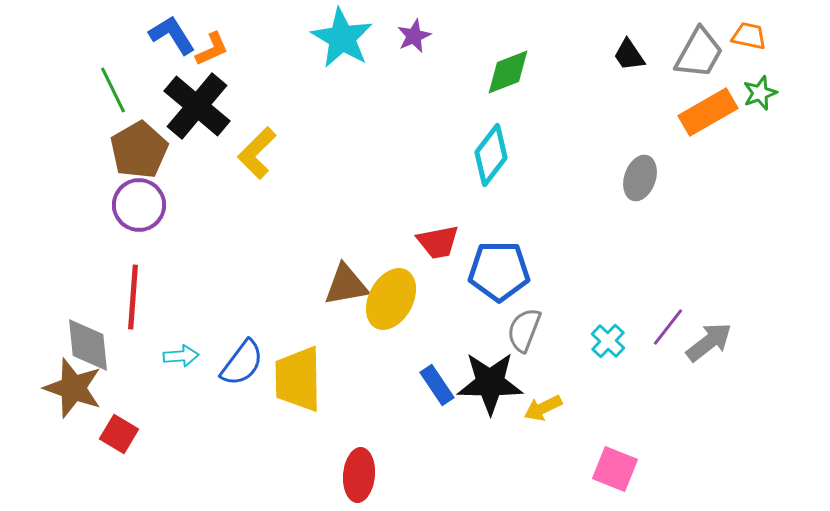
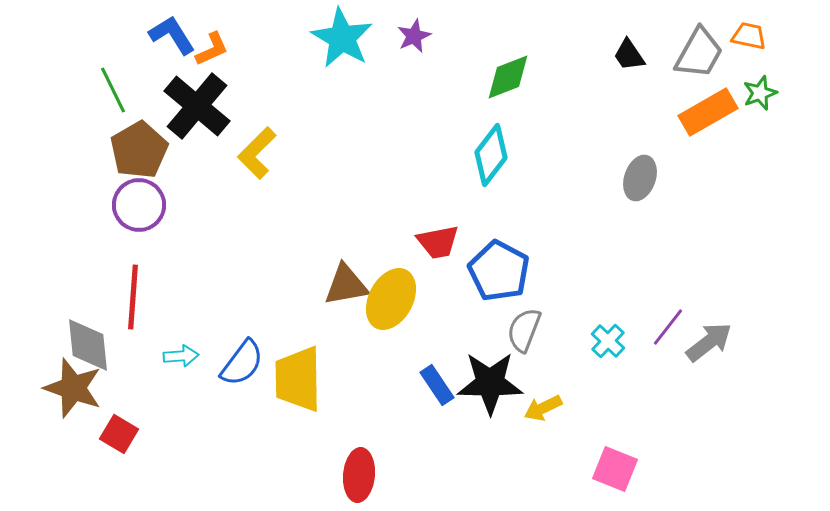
green diamond: moved 5 px down
blue pentagon: rotated 28 degrees clockwise
